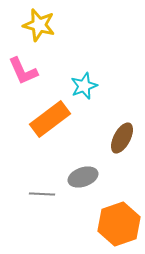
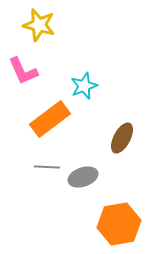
gray line: moved 5 px right, 27 px up
orange hexagon: rotated 9 degrees clockwise
